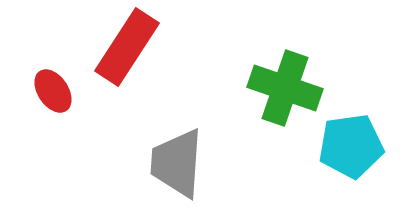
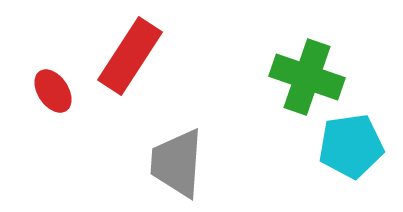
red rectangle: moved 3 px right, 9 px down
green cross: moved 22 px right, 11 px up
